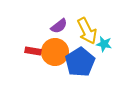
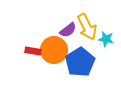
purple semicircle: moved 9 px right, 4 px down
yellow arrow: moved 4 px up
cyan star: moved 2 px right, 5 px up
orange circle: moved 1 px left, 2 px up
